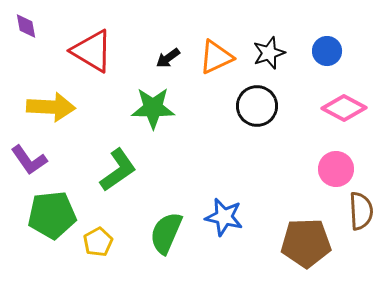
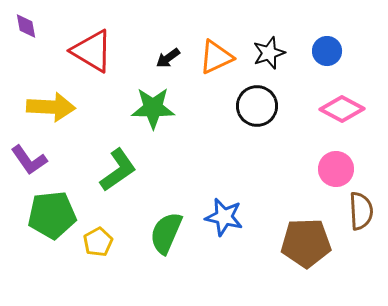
pink diamond: moved 2 px left, 1 px down
